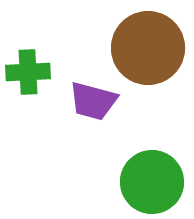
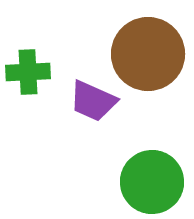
brown circle: moved 6 px down
purple trapezoid: rotated 9 degrees clockwise
